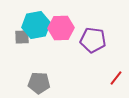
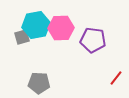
gray square: rotated 14 degrees counterclockwise
